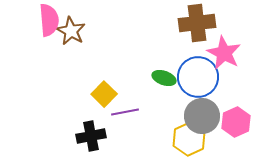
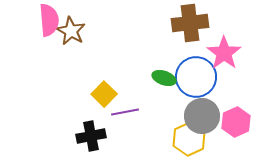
brown cross: moved 7 px left
pink star: rotated 8 degrees clockwise
blue circle: moved 2 px left
